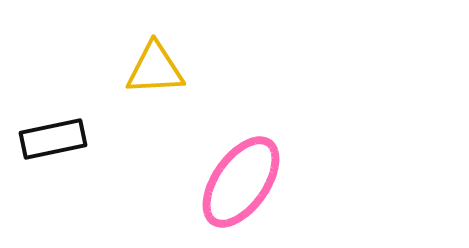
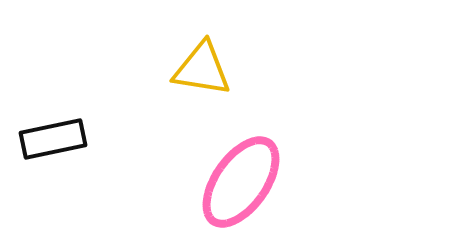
yellow triangle: moved 47 px right; rotated 12 degrees clockwise
